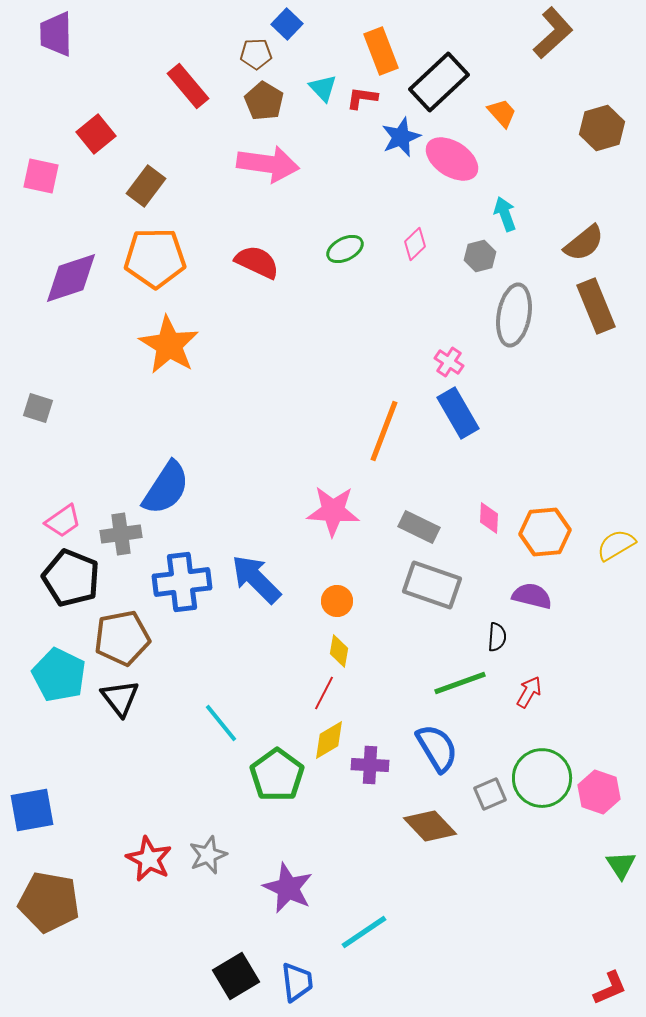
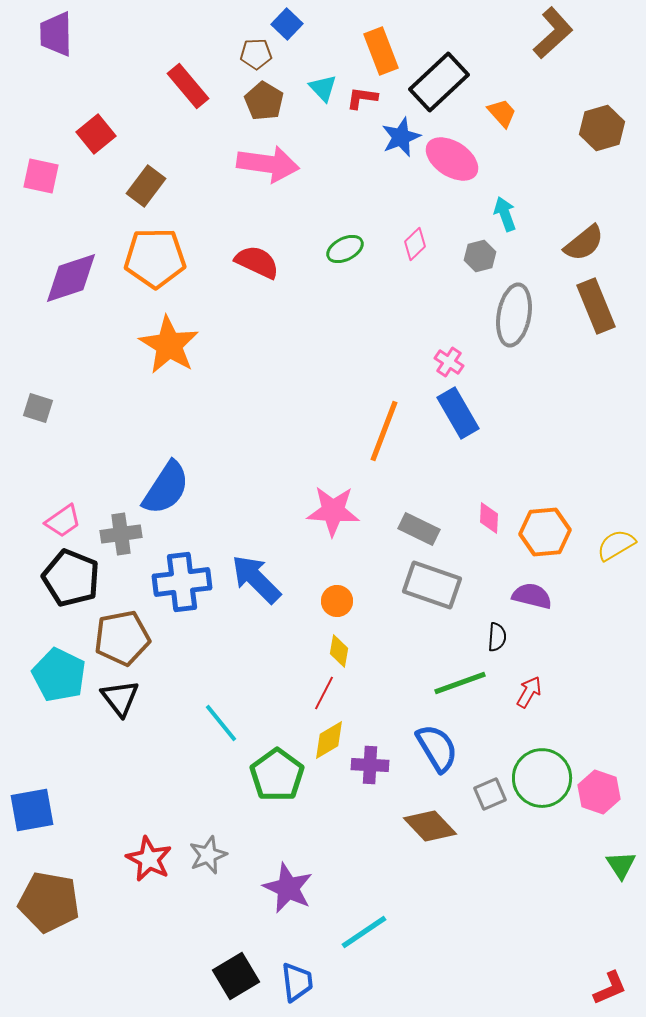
gray rectangle at (419, 527): moved 2 px down
